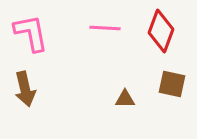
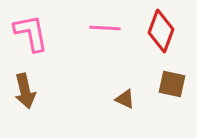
brown arrow: moved 2 px down
brown triangle: rotated 25 degrees clockwise
